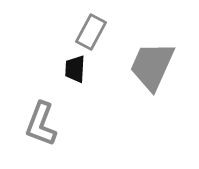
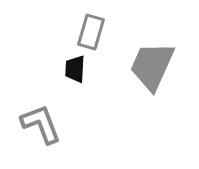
gray rectangle: rotated 12 degrees counterclockwise
gray L-shape: rotated 138 degrees clockwise
